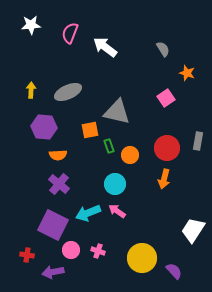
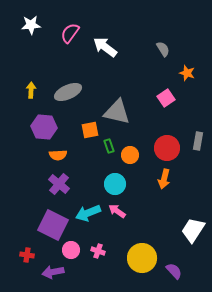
pink semicircle: rotated 15 degrees clockwise
